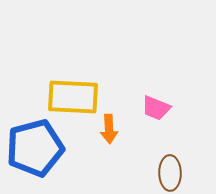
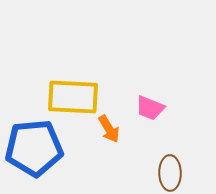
pink trapezoid: moved 6 px left
orange arrow: rotated 28 degrees counterclockwise
blue pentagon: moved 1 px left; rotated 10 degrees clockwise
